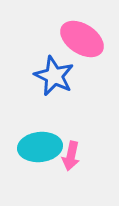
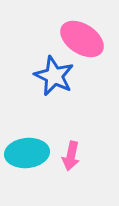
cyan ellipse: moved 13 px left, 6 px down
